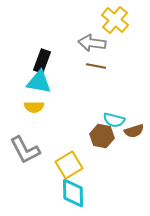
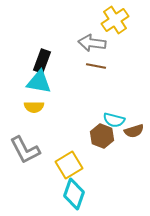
yellow cross: rotated 16 degrees clockwise
brown hexagon: rotated 10 degrees clockwise
cyan diamond: moved 1 px right, 1 px down; rotated 20 degrees clockwise
